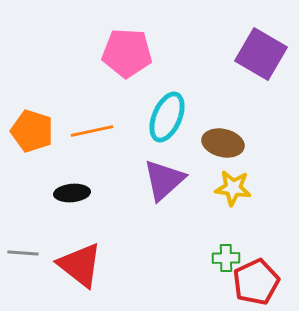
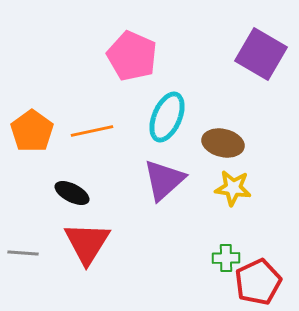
pink pentagon: moved 5 px right, 3 px down; rotated 21 degrees clockwise
orange pentagon: rotated 18 degrees clockwise
black ellipse: rotated 32 degrees clockwise
red triangle: moved 7 px right, 22 px up; rotated 24 degrees clockwise
red pentagon: moved 2 px right
